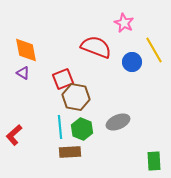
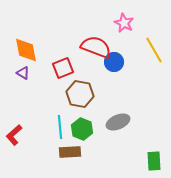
blue circle: moved 18 px left
red square: moved 11 px up
brown hexagon: moved 4 px right, 3 px up
